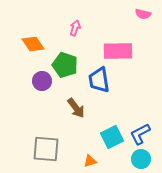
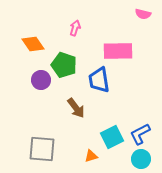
green pentagon: moved 1 px left
purple circle: moved 1 px left, 1 px up
gray square: moved 4 px left
orange triangle: moved 1 px right, 5 px up
